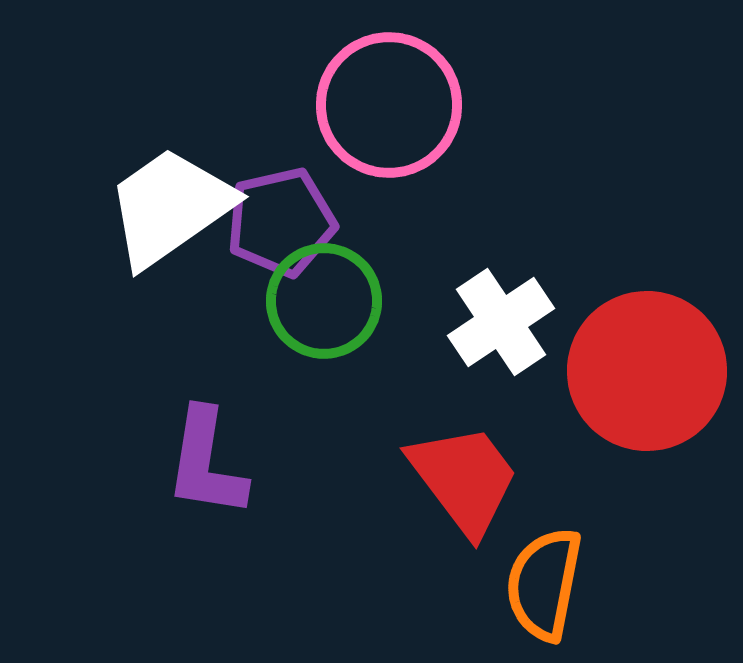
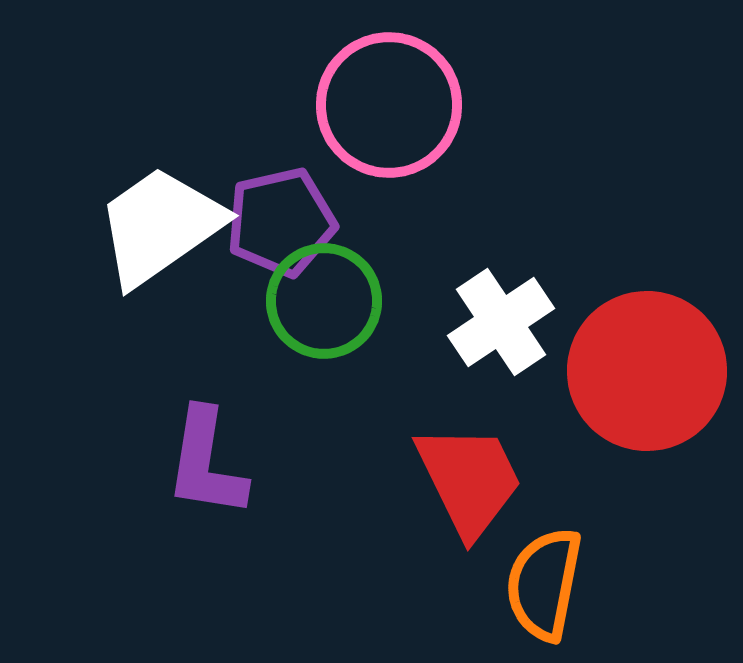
white trapezoid: moved 10 px left, 19 px down
red trapezoid: moved 5 px right, 1 px down; rotated 11 degrees clockwise
